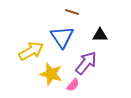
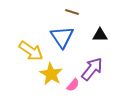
yellow arrow: rotated 65 degrees clockwise
purple arrow: moved 6 px right, 6 px down
yellow star: rotated 15 degrees clockwise
